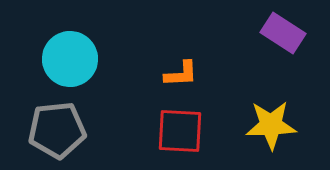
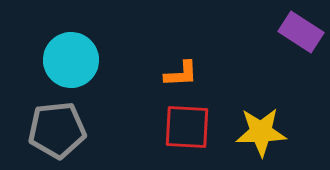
purple rectangle: moved 18 px right, 1 px up
cyan circle: moved 1 px right, 1 px down
yellow star: moved 10 px left, 7 px down
red square: moved 7 px right, 4 px up
